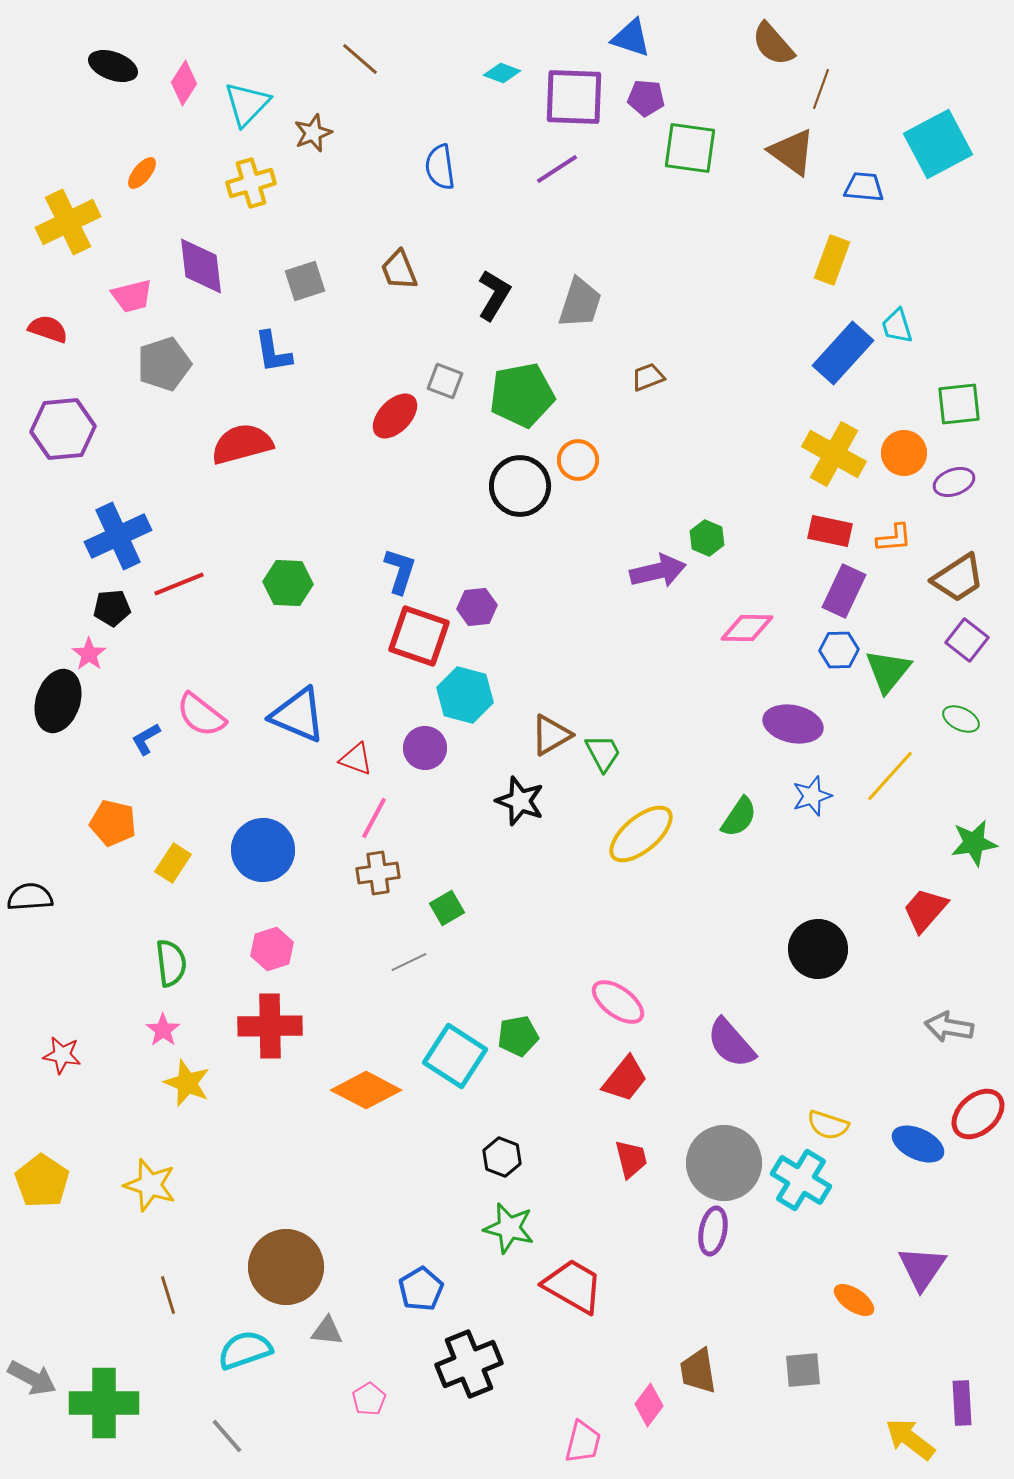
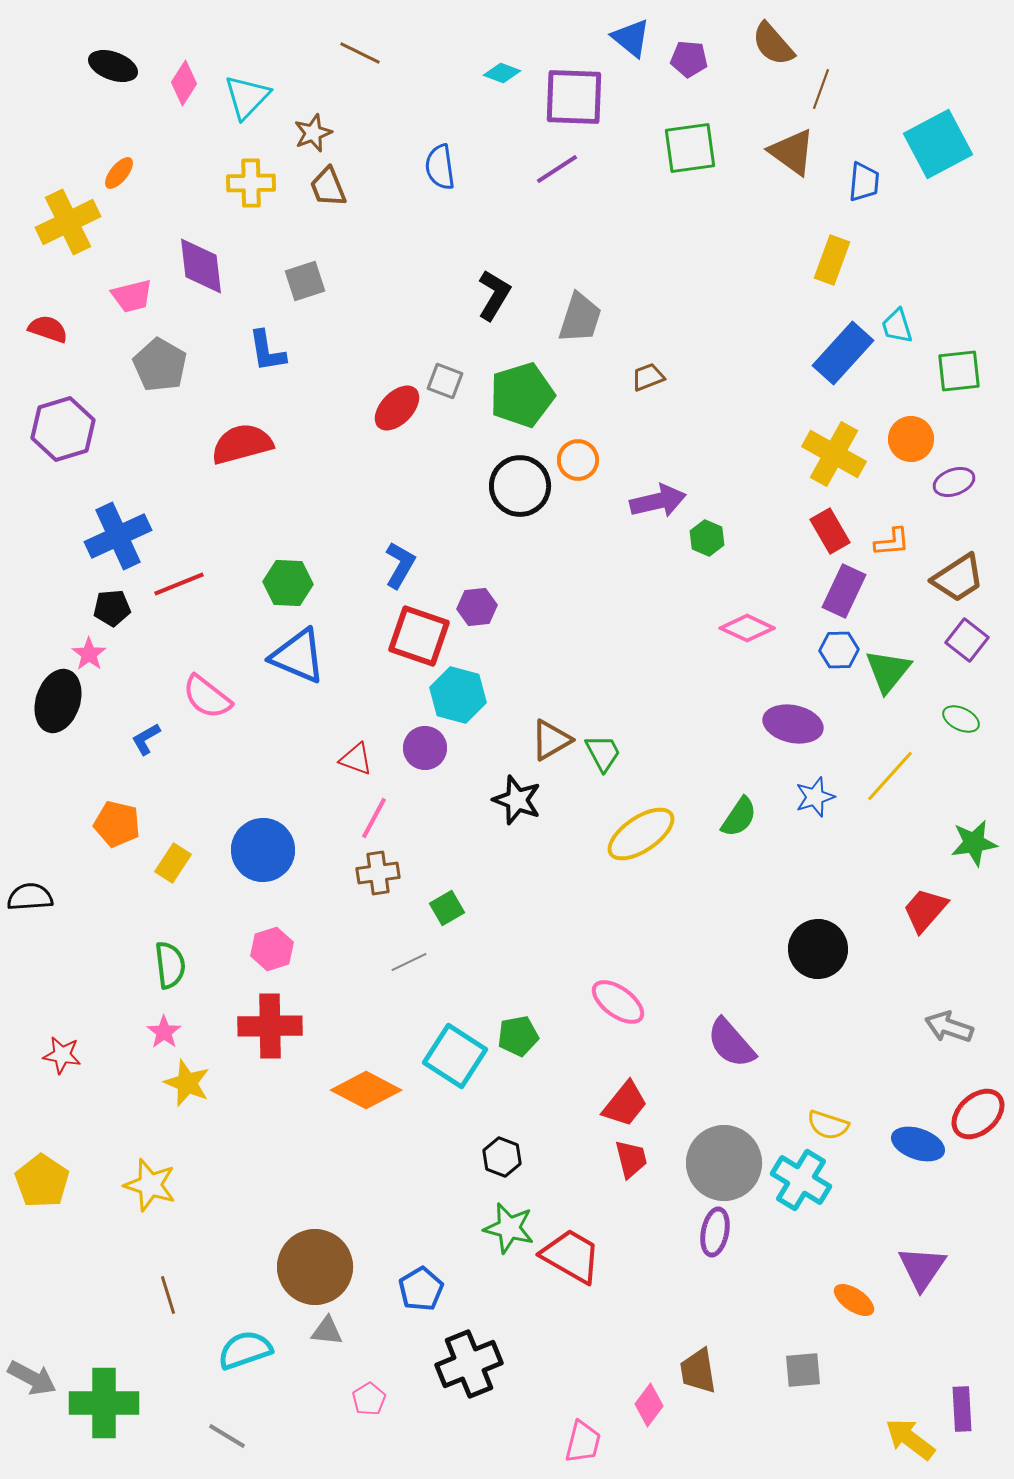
blue triangle at (631, 38): rotated 21 degrees clockwise
brown line at (360, 59): moved 6 px up; rotated 15 degrees counterclockwise
purple pentagon at (646, 98): moved 43 px right, 39 px up
cyan triangle at (247, 104): moved 7 px up
green square at (690, 148): rotated 16 degrees counterclockwise
orange ellipse at (142, 173): moved 23 px left
yellow cross at (251, 183): rotated 15 degrees clockwise
blue trapezoid at (864, 187): moved 5 px up; rotated 90 degrees clockwise
brown trapezoid at (399, 270): moved 71 px left, 83 px up
gray trapezoid at (580, 303): moved 15 px down
blue L-shape at (273, 352): moved 6 px left, 1 px up
gray pentagon at (164, 364): moved 4 px left, 1 px down; rotated 24 degrees counterclockwise
green pentagon at (522, 395): rotated 6 degrees counterclockwise
green square at (959, 404): moved 33 px up
red ellipse at (395, 416): moved 2 px right, 8 px up
purple hexagon at (63, 429): rotated 12 degrees counterclockwise
orange circle at (904, 453): moved 7 px right, 14 px up
red rectangle at (830, 531): rotated 48 degrees clockwise
orange L-shape at (894, 538): moved 2 px left, 4 px down
blue L-shape at (400, 571): moved 6 px up; rotated 12 degrees clockwise
purple arrow at (658, 571): moved 70 px up
pink diamond at (747, 628): rotated 24 degrees clockwise
cyan hexagon at (465, 695): moved 7 px left
pink semicircle at (201, 715): moved 6 px right, 18 px up
blue triangle at (298, 715): moved 59 px up
brown triangle at (551, 735): moved 5 px down
blue star at (812, 796): moved 3 px right, 1 px down
black star at (520, 801): moved 3 px left, 1 px up
orange pentagon at (113, 823): moved 4 px right, 1 px down
yellow ellipse at (641, 834): rotated 6 degrees clockwise
green semicircle at (171, 963): moved 1 px left, 2 px down
gray arrow at (949, 1027): rotated 9 degrees clockwise
pink star at (163, 1030): moved 1 px right, 2 px down
red trapezoid at (625, 1079): moved 25 px down
blue ellipse at (918, 1144): rotated 6 degrees counterclockwise
purple ellipse at (713, 1231): moved 2 px right, 1 px down
brown circle at (286, 1267): moved 29 px right
red trapezoid at (573, 1286): moved 2 px left, 30 px up
purple rectangle at (962, 1403): moved 6 px down
gray line at (227, 1436): rotated 18 degrees counterclockwise
